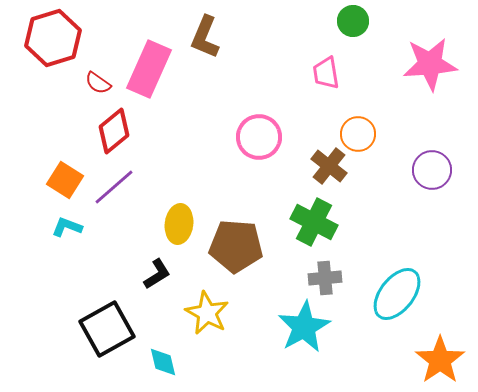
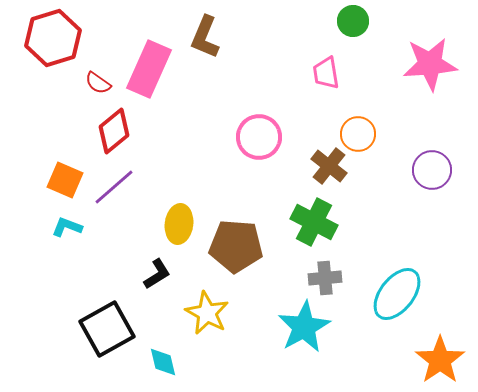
orange square: rotated 9 degrees counterclockwise
